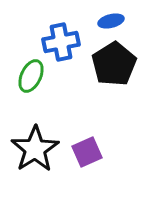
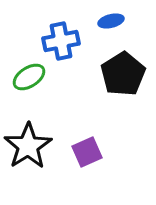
blue cross: moved 1 px up
black pentagon: moved 9 px right, 10 px down
green ellipse: moved 2 px left, 1 px down; rotated 32 degrees clockwise
black star: moved 7 px left, 3 px up
